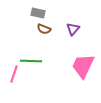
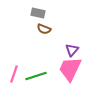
purple triangle: moved 1 px left, 21 px down
green line: moved 5 px right, 15 px down; rotated 20 degrees counterclockwise
pink trapezoid: moved 13 px left, 3 px down
